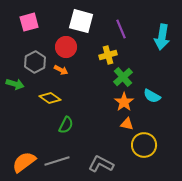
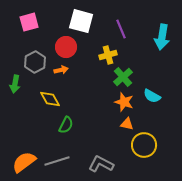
orange arrow: rotated 40 degrees counterclockwise
green arrow: rotated 84 degrees clockwise
yellow diamond: moved 1 px down; rotated 25 degrees clockwise
orange star: rotated 18 degrees counterclockwise
